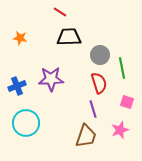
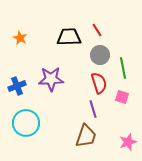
red line: moved 37 px right, 18 px down; rotated 24 degrees clockwise
orange star: rotated 16 degrees clockwise
green line: moved 1 px right
pink square: moved 5 px left, 5 px up
pink star: moved 8 px right, 12 px down
